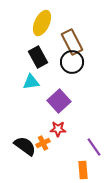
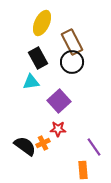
black rectangle: moved 1 px down
